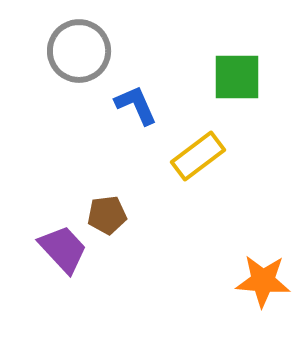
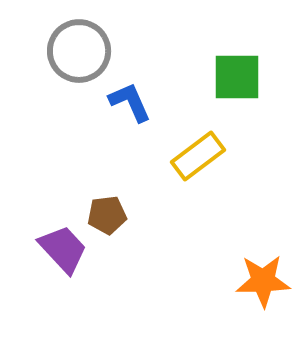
blue L-shape: moved 6 px left, 3 px up
orange star: rotated 6 degrees counterclockwise
